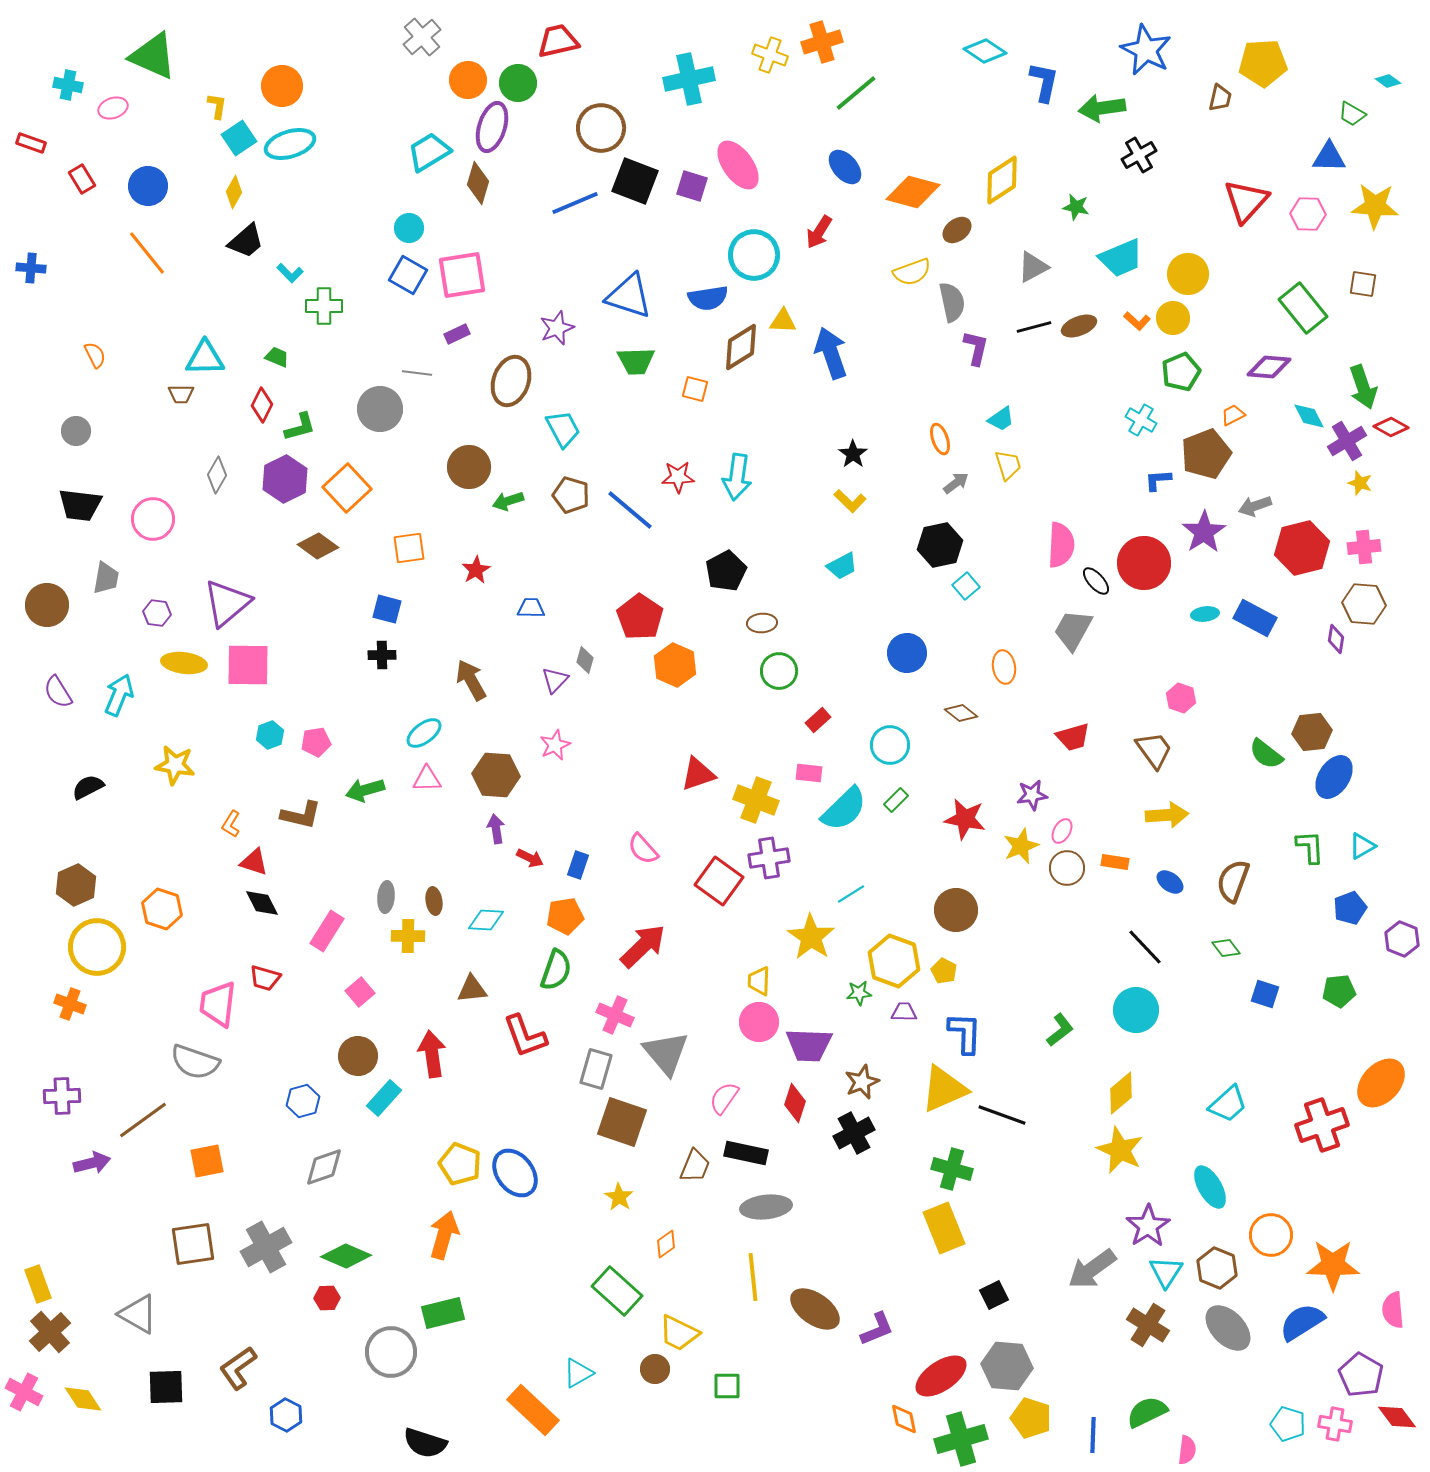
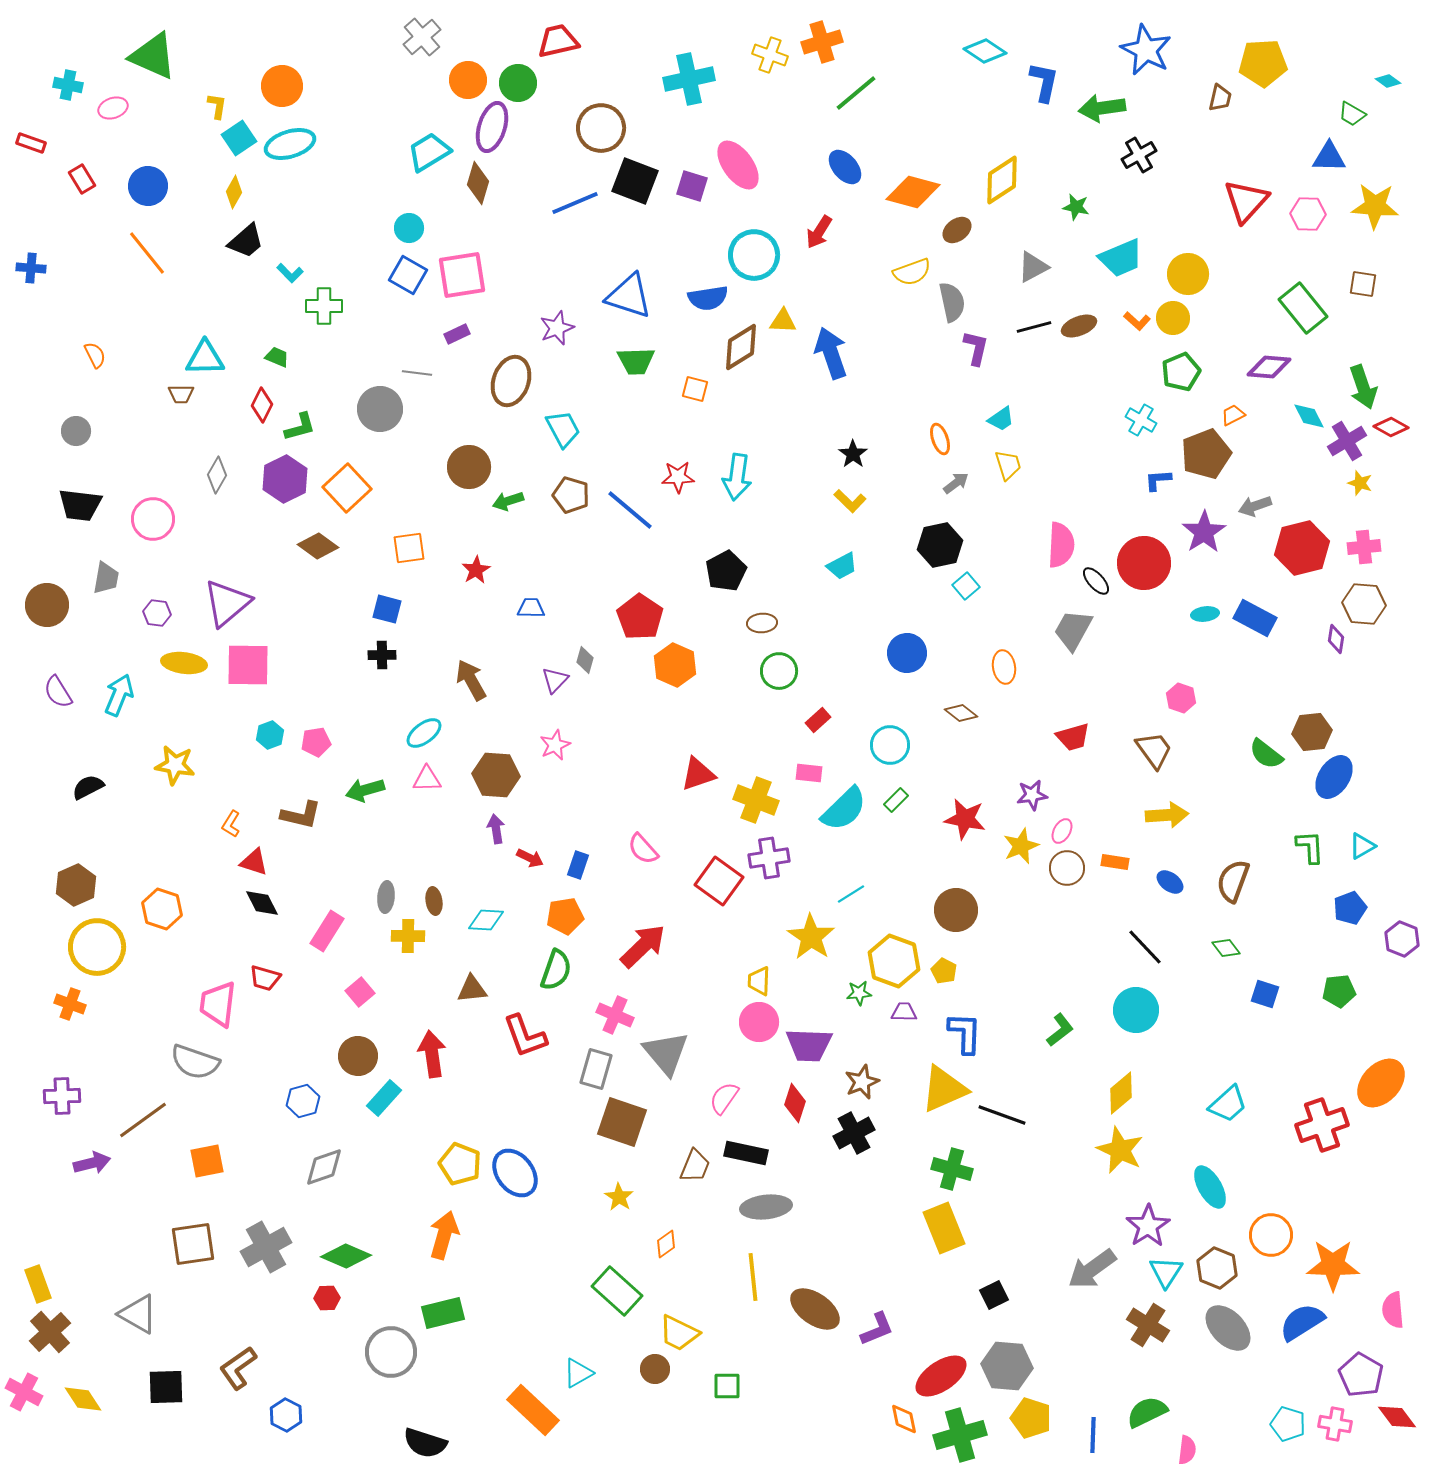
green cross at (961, 1439): moved 1 px left, 4 px up
